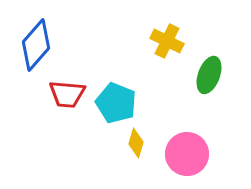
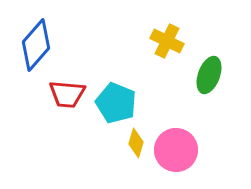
pink circle: moved 11 px left, 4 px up
